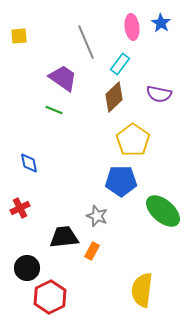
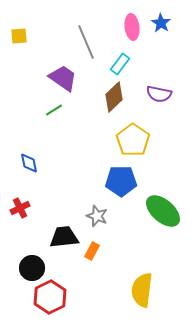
green line: rotated 54 degrees counterclockwise
black circle: moved 5 px right
